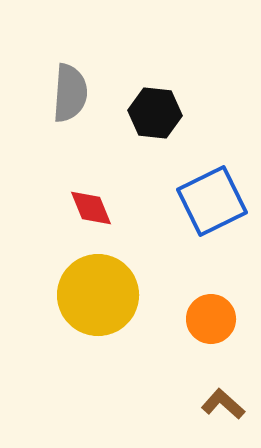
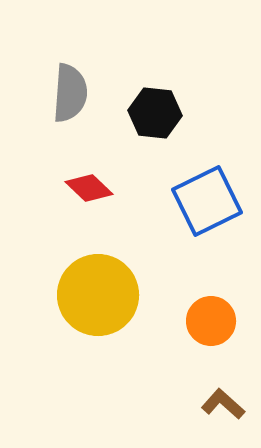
blue square: moved 5 px left
red diamond: moved 2 px left, 20 px up; rotated 24 degrees counterclockwise
orange circle: moved 2 px down
